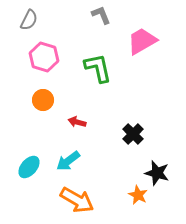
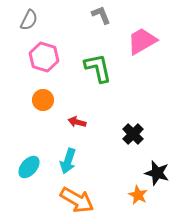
cyan arrow: rotated 35 degrees counterclockwise
